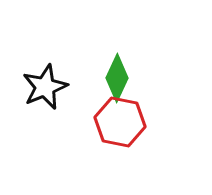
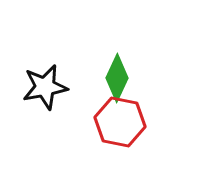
black star: rotated 12 degrees clockwise
